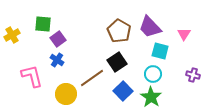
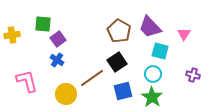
yellow cross: rotated 21 degrees clockwise
pink L-shape: moved 5 px left, 5 px down
blue square: rotated 30 degrees clockwise
green star: moved 1 px right
